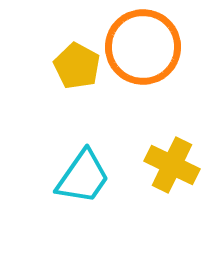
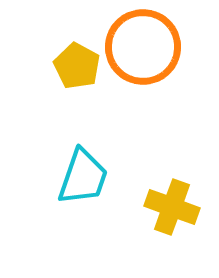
yellow cross: moved 42 px down; rotated 6 degrees counterclockwise
cyan trapezoid: rotated 16 degrees counterclockwise
